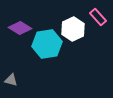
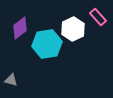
purple diamond: rotated 70 degrees counterclockwise
